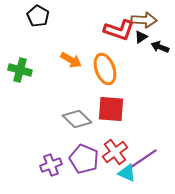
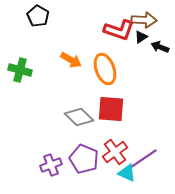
gray diamond: moved 2 px right, 2 px up
